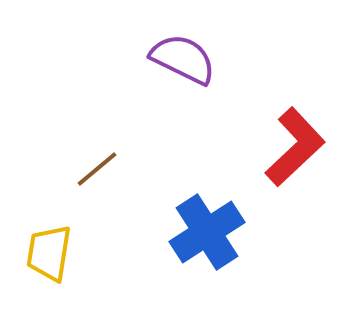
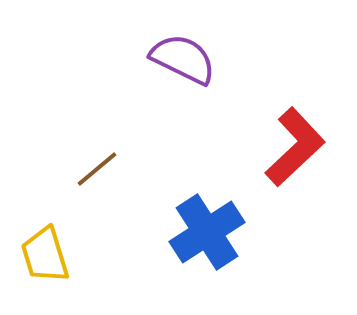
yellow trapezoid: moved 4 px left, 2 px down; rotated 26 degrees counterclockwise
